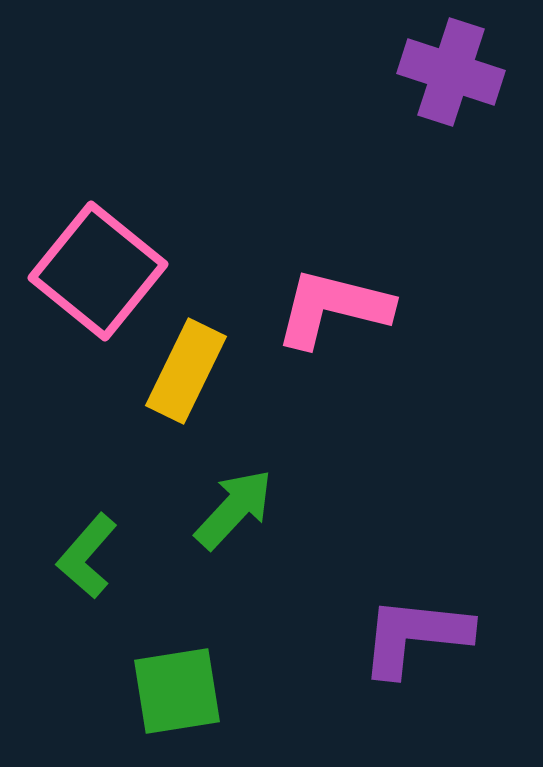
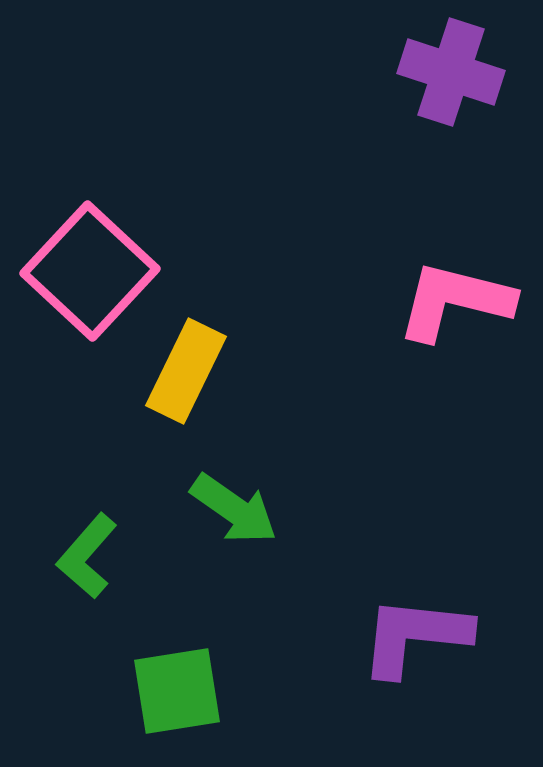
pink square: moved 8 px left; rotated 4 degrees clockwise
pink L-shape: moved 122 px right, 7 px up
green arrow: rotated 82 degrees clockwise
